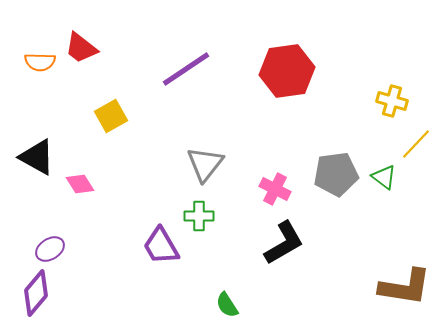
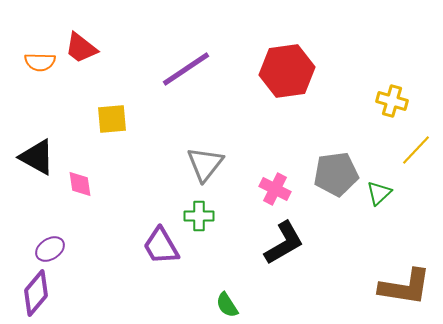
yellow square: moved 1 px right, 3 px down; rotated 24 degrees clockwise
yellow line: moved 6 px down
green triangle: moved 5 px left, 16 px down; rotated 40 degrees clockwise
pink diamond: rotated 24 degrees clockwise
